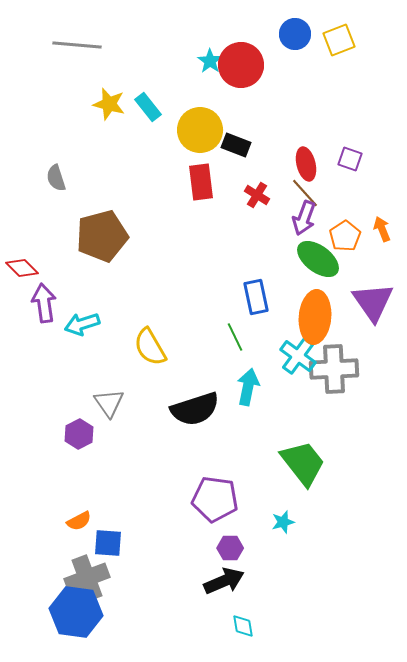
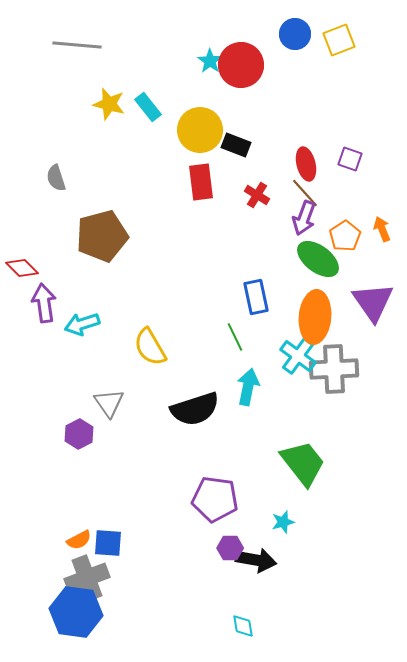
orange semicircle at (79, 521): moved 19 px down
black arrow at (224, 581): moved 32 px right, 21 px up; rotated 33 degrees clockwise
